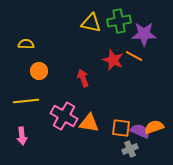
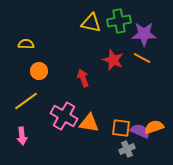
orange line: moved 8 px right, 2 px down
yellow line: rotated 30 degrees counterclockwise
gray cross: moved 3 px left
